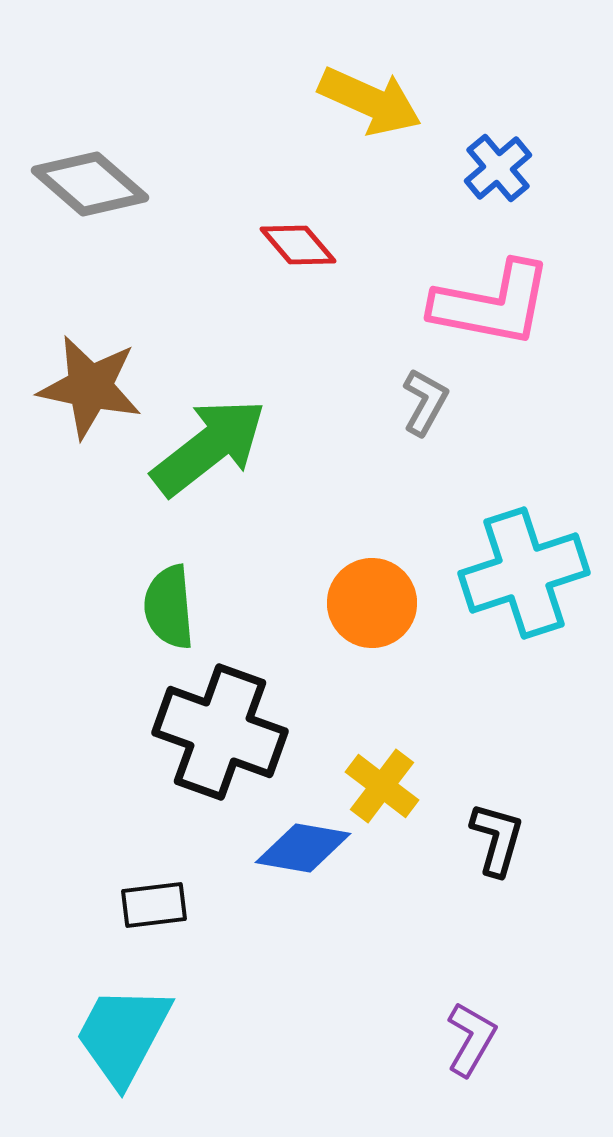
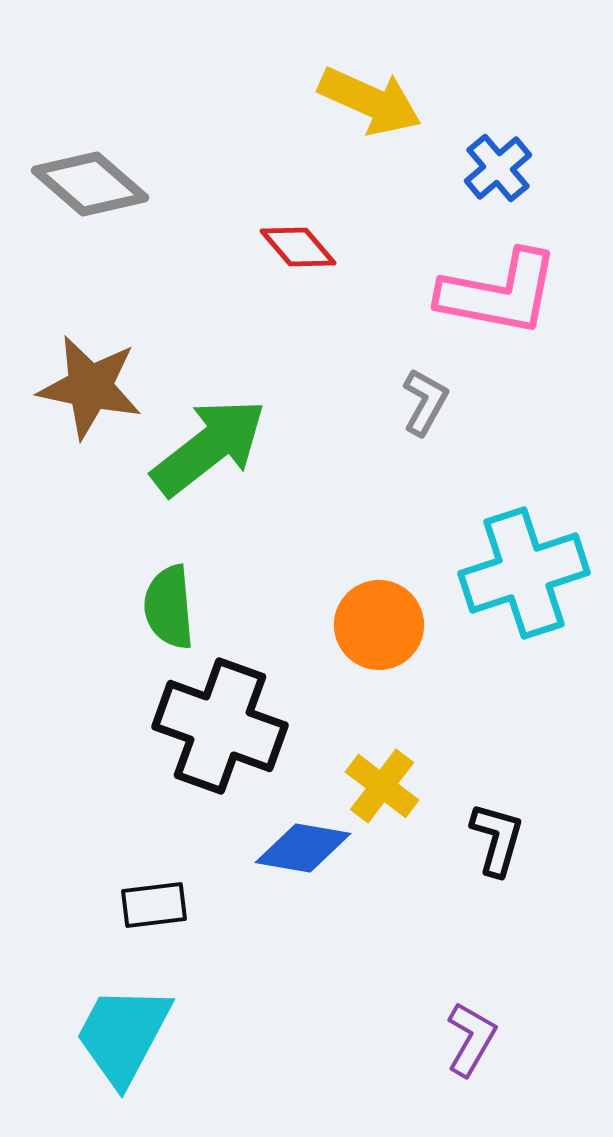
red diamond: moved 2 px down
pink L-shape: moved 7 px right, 11 px up
orange circle: moved 7 px right, 22 px down
black cross: moved 6 px up
